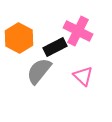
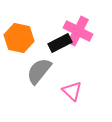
orange hexagon: rotated 16 degrees counterclockwise
black rectangle: moved 5 px right, 4 px up
pink triangle: moved 11 px left, 15 px down
